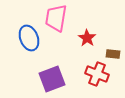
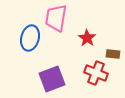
blue ellipse: moved 1 px right; rotated 35 degrees clockwise
red cross: moved 1 px left, 1 px up
